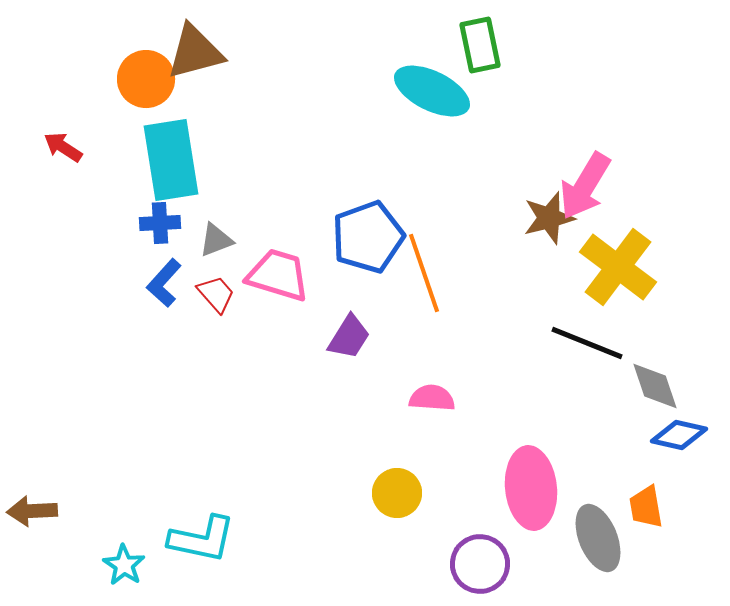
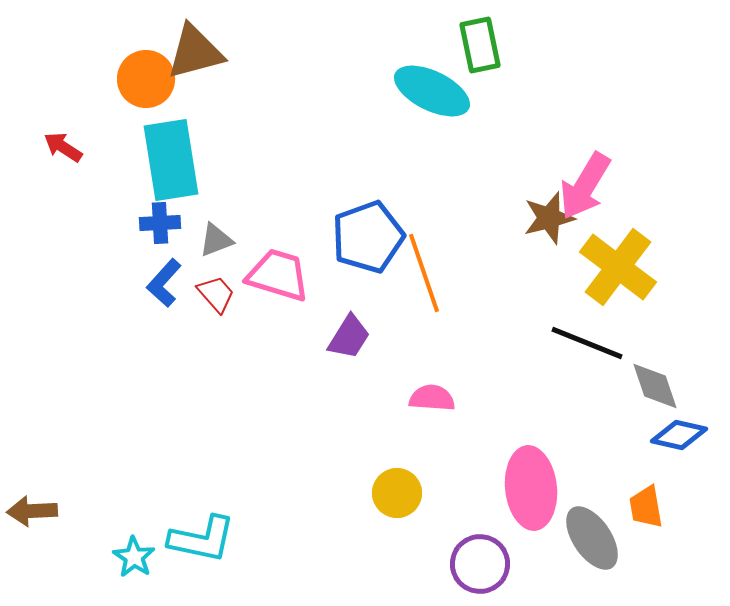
gray ellipse: moved 6 px left; rotated 12 degrees counterclockwise
cyan star: moved 10 px right, 8 px up
